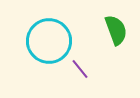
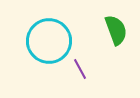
purple line: rotated 10 degrees clockwise
